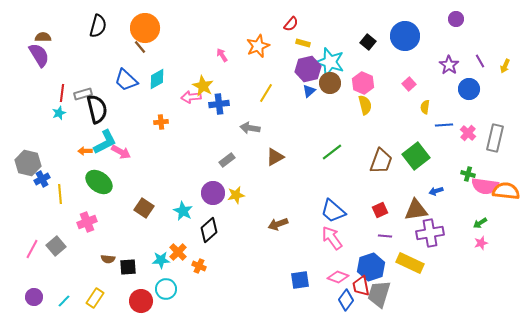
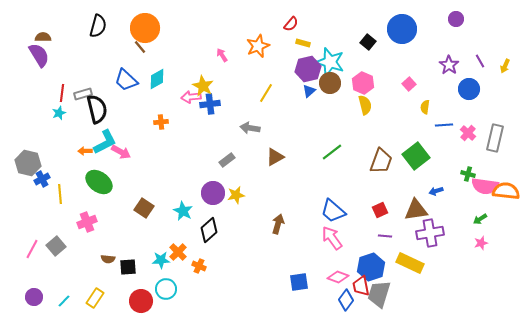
blue circle at (405, 36): moved 3 px left, 7 px up
blue cross at (219, 104): moved 9 px left
green arrow at (480, 223): moved 4 px up
brown arrow at (278, 224): rotated 126 degrees clockwise
blue square at (300, 280): moved 1 px left, 2 px down
